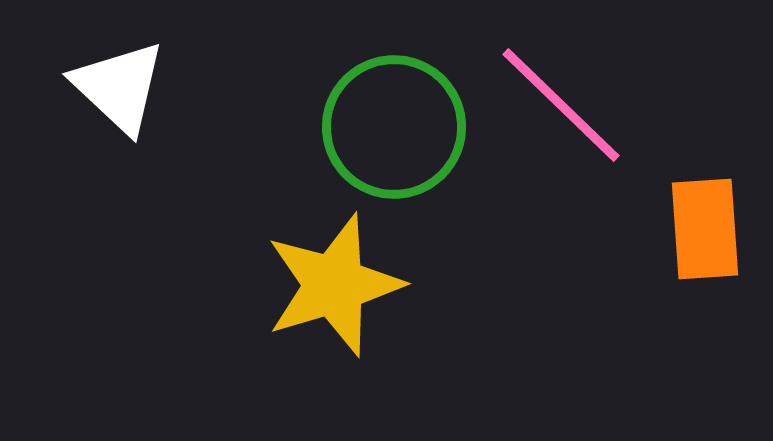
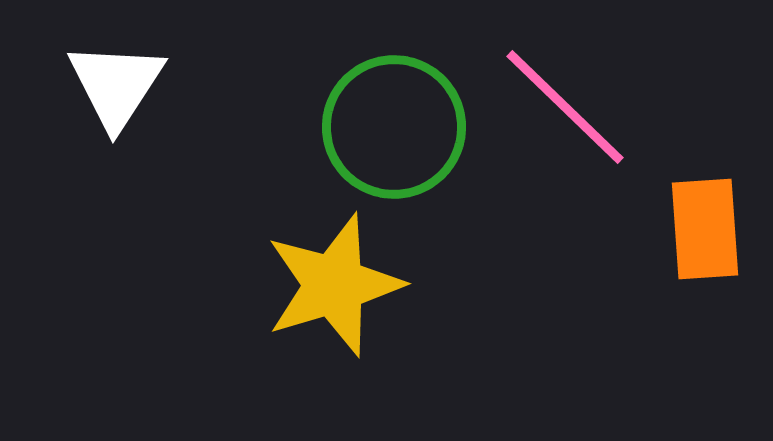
white triangle: moved 3 px left, 2 px up; rotated 20 degrees clockwise
pink line: moved 4 px right, 2 px down
